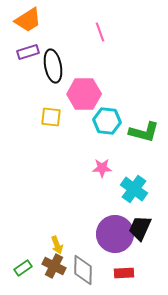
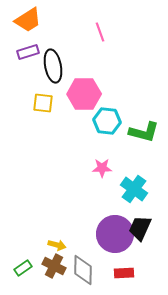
yellow square: moved 8 px left, 14 px up
yellow arrow: rotated 54 degrees counterclockwise
